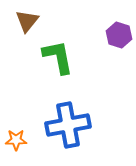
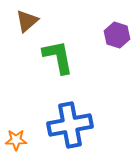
brown triangle: rotated 10 degrees clockwise
purple hexagon: moved 2 px left
blue cross: moved 2 px right
